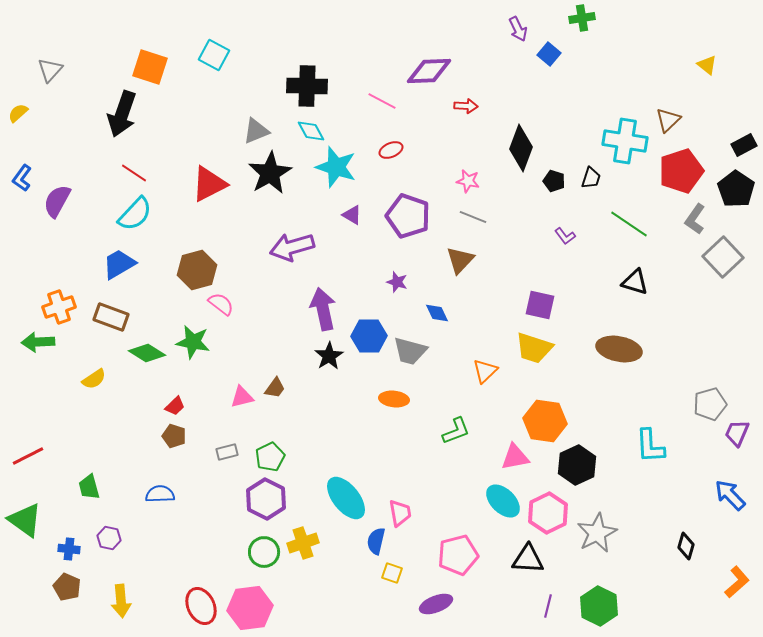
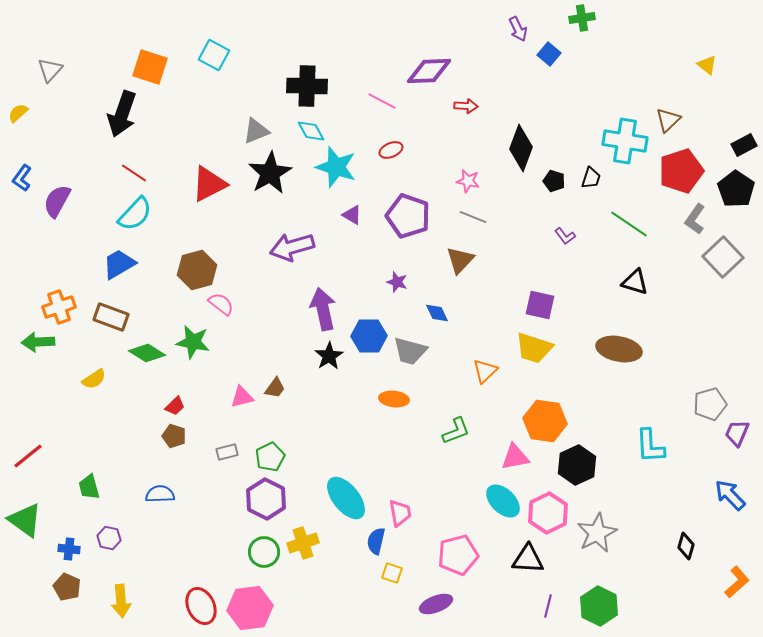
red line at (28, 456): rotated 12 degrees counterclockwise
